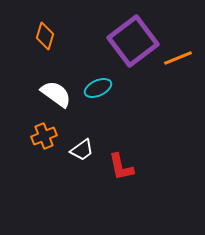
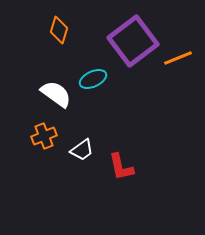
orange diamond: moved 14 px right, 6 px up
cyan ellipse: moved 5 px left, 9 px up
